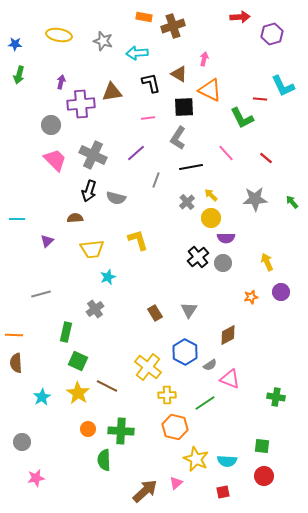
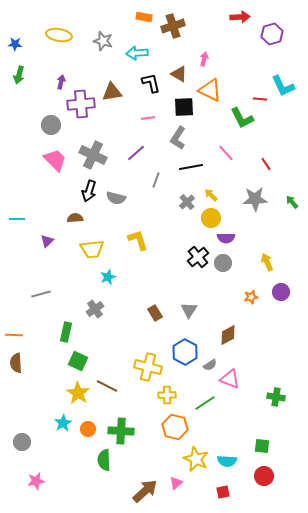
red line at (266, 158): moved 6 px down; rotated 16 degrees clockwise
yellow cross at (148, 367): rotated 24 degrees counterclockwise
cyan star at (42, 397): moved 21 px right, 26 px down
pink star at (36, 478): moved 3 px down
